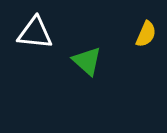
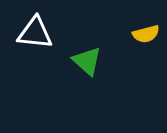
yellow semicircle: rotated 52 degrees clockwise
